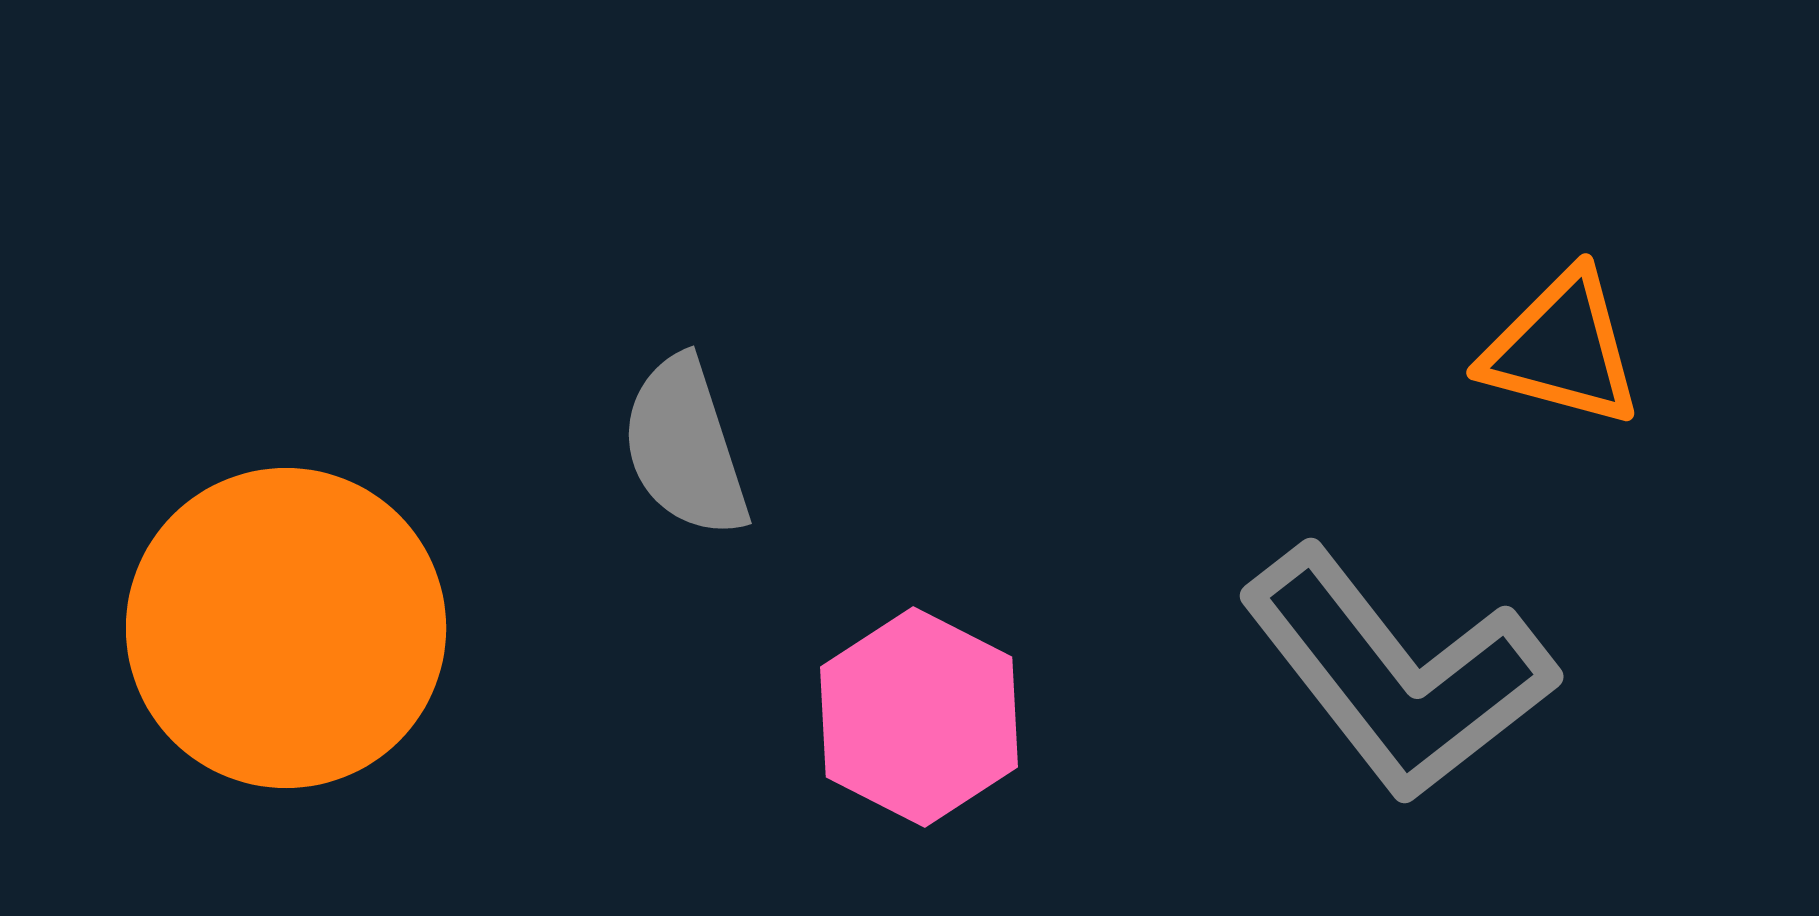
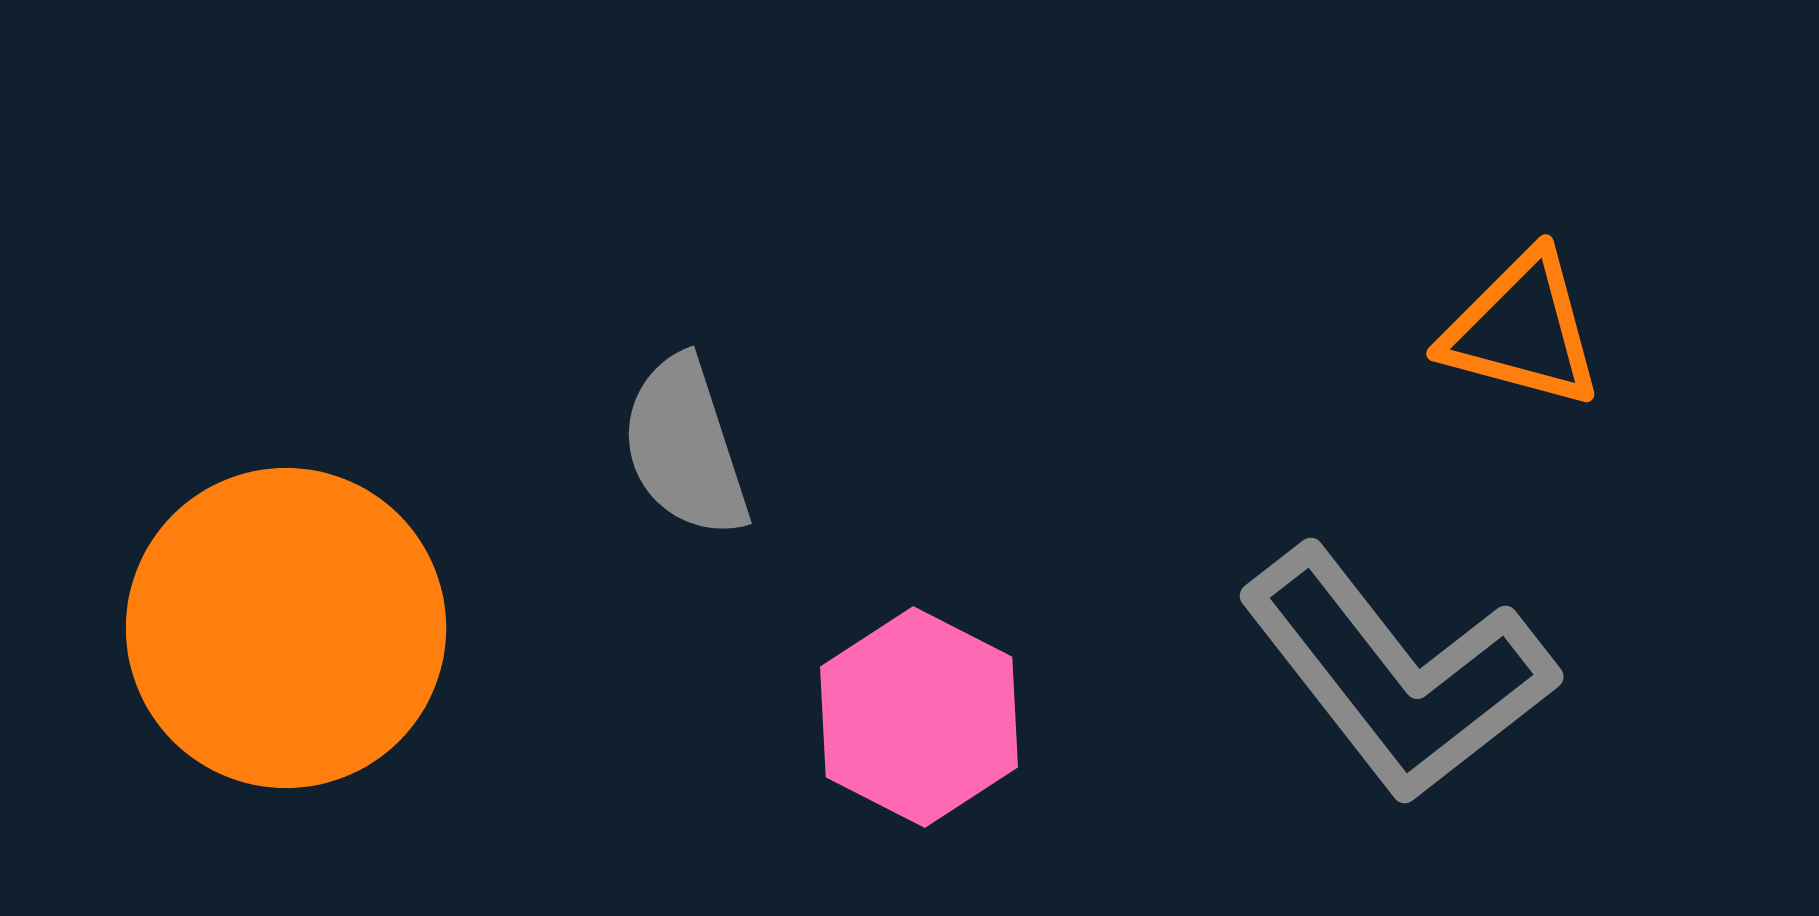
orange triangle: moved 40 px left, 19 px up
